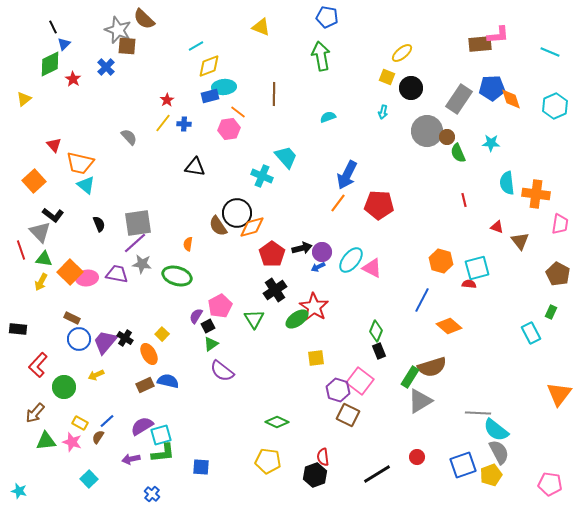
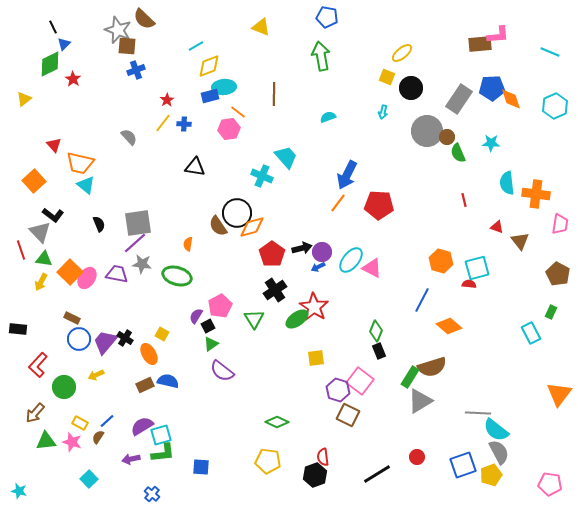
blue cross at (106, 67): moved 30 px right, 3 px down; rotated 24 degrees clockwise
pink ellipse at (87, 278): rotated 50 degrees counterclockwise
yellow square at (162, 334): rotated 16 degrees counterclockwise
